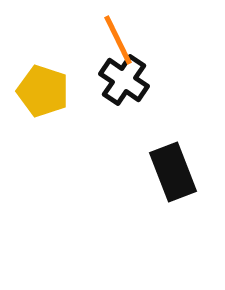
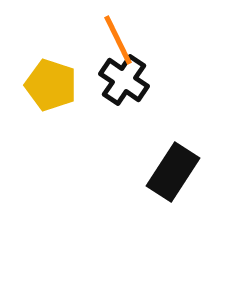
yellow pentagon: moved 8 px right, 6 px up
black rectangle: rotated 54 degrees clockwise
